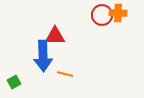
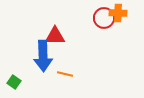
red circle: moved 2 px right, 3 px down
green square: rotated 24 degrees counterclockwise
